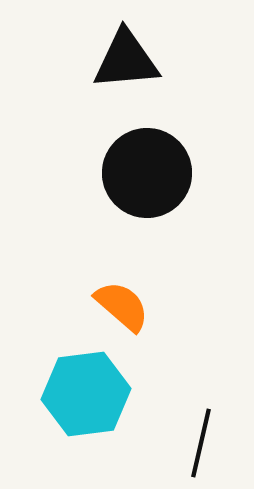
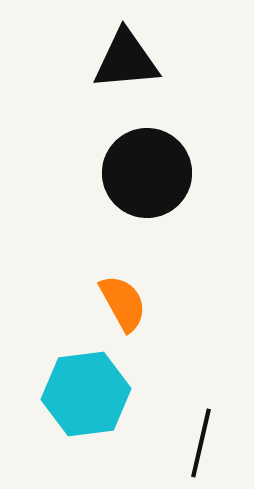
orange semicircle: moved 1 px right, 3 px up; rotated 20 degrees clockwise
